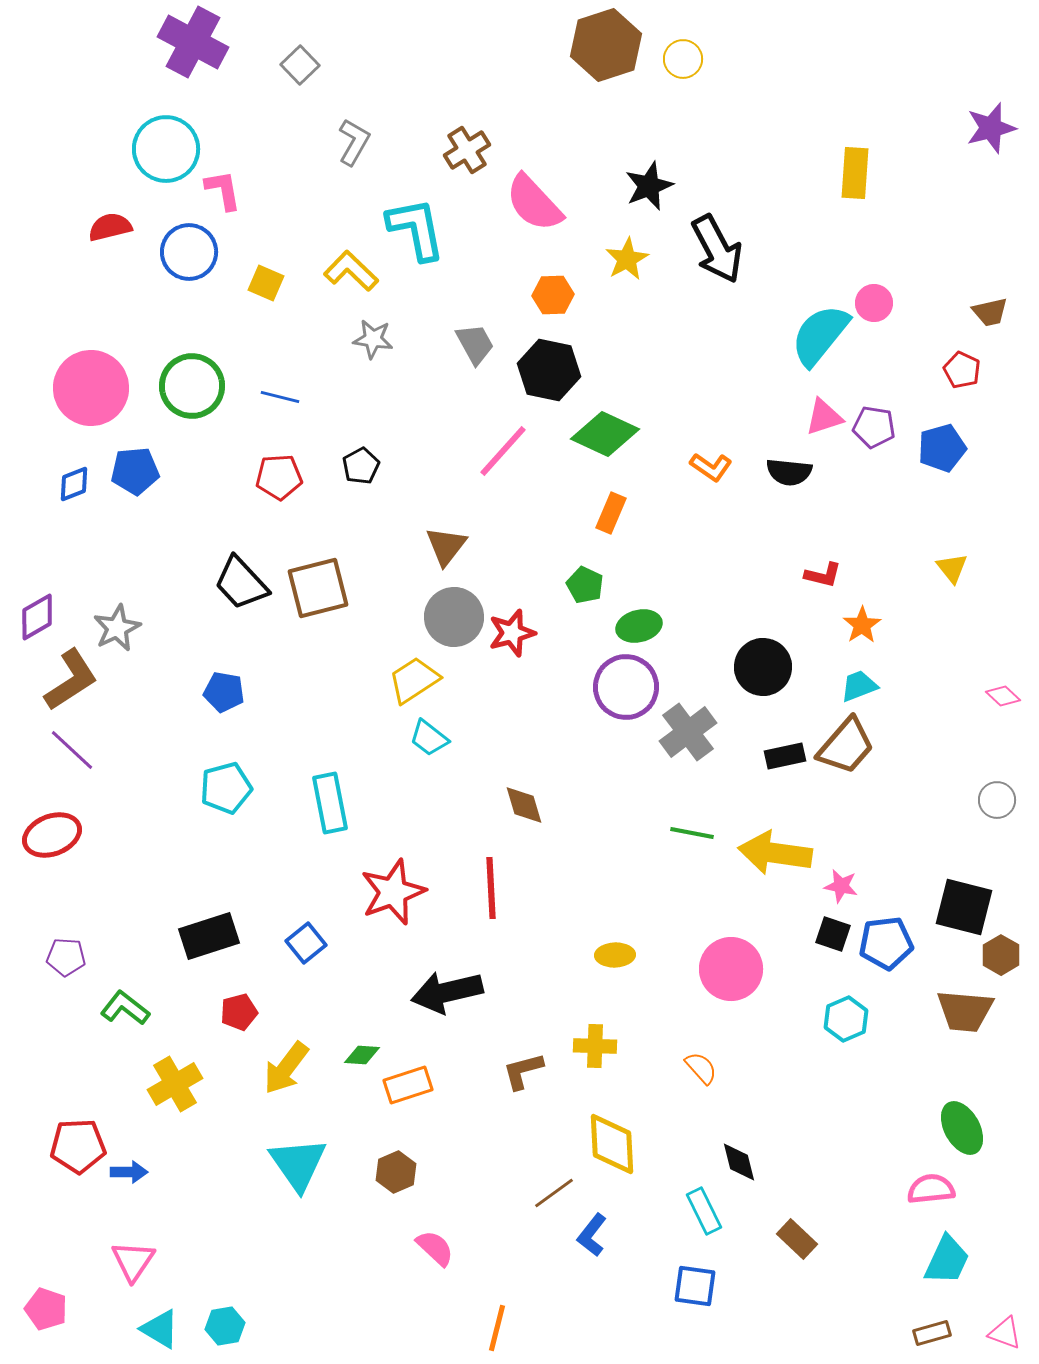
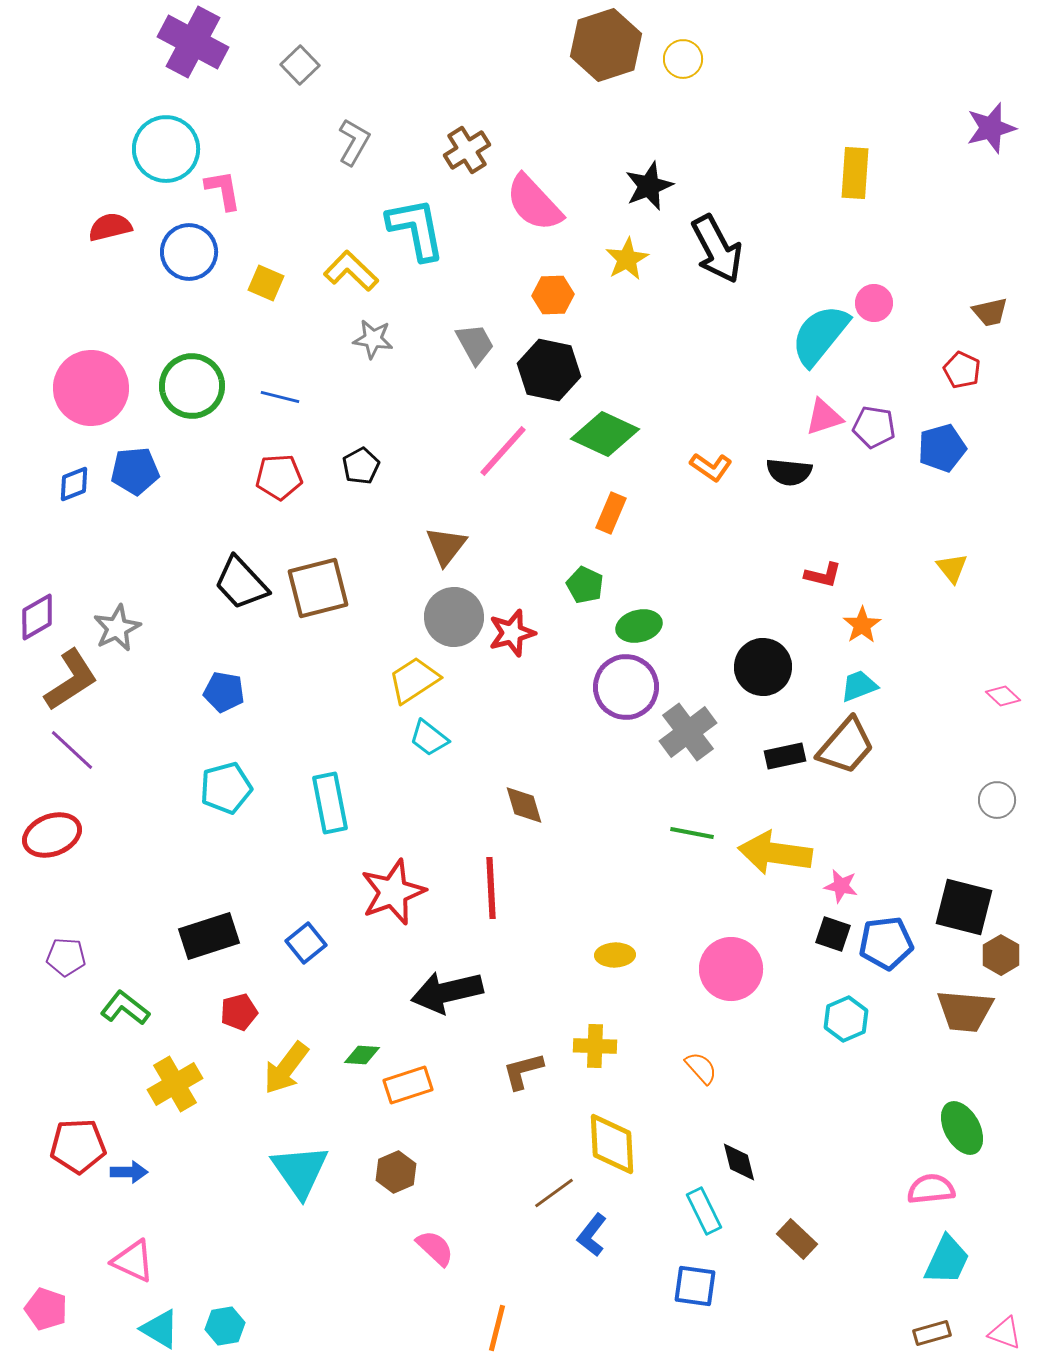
cyan triangle at (298, 1164): moved 2 px right, 7 px down
pink triangle at (133, 1261): rotated 39 degrees counterclockwise
